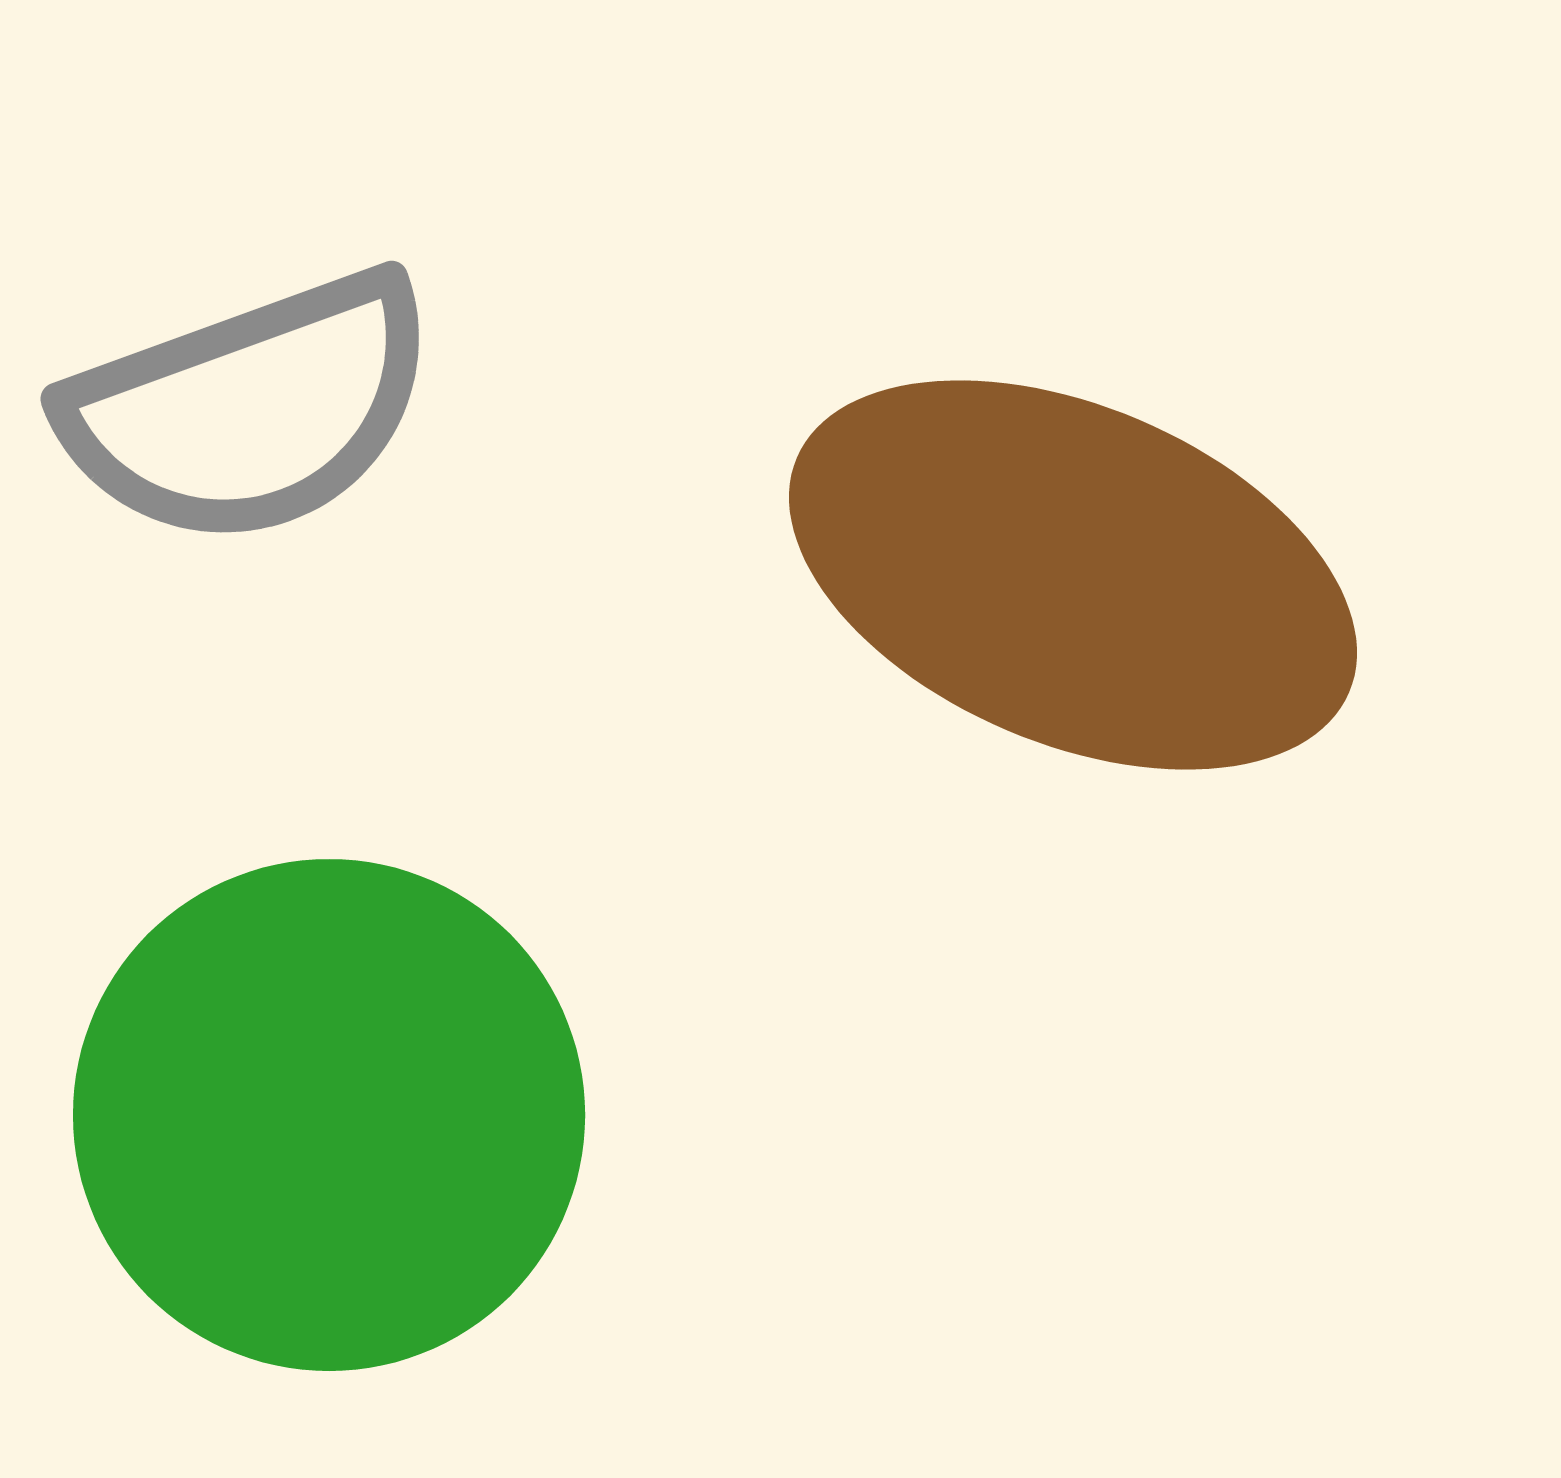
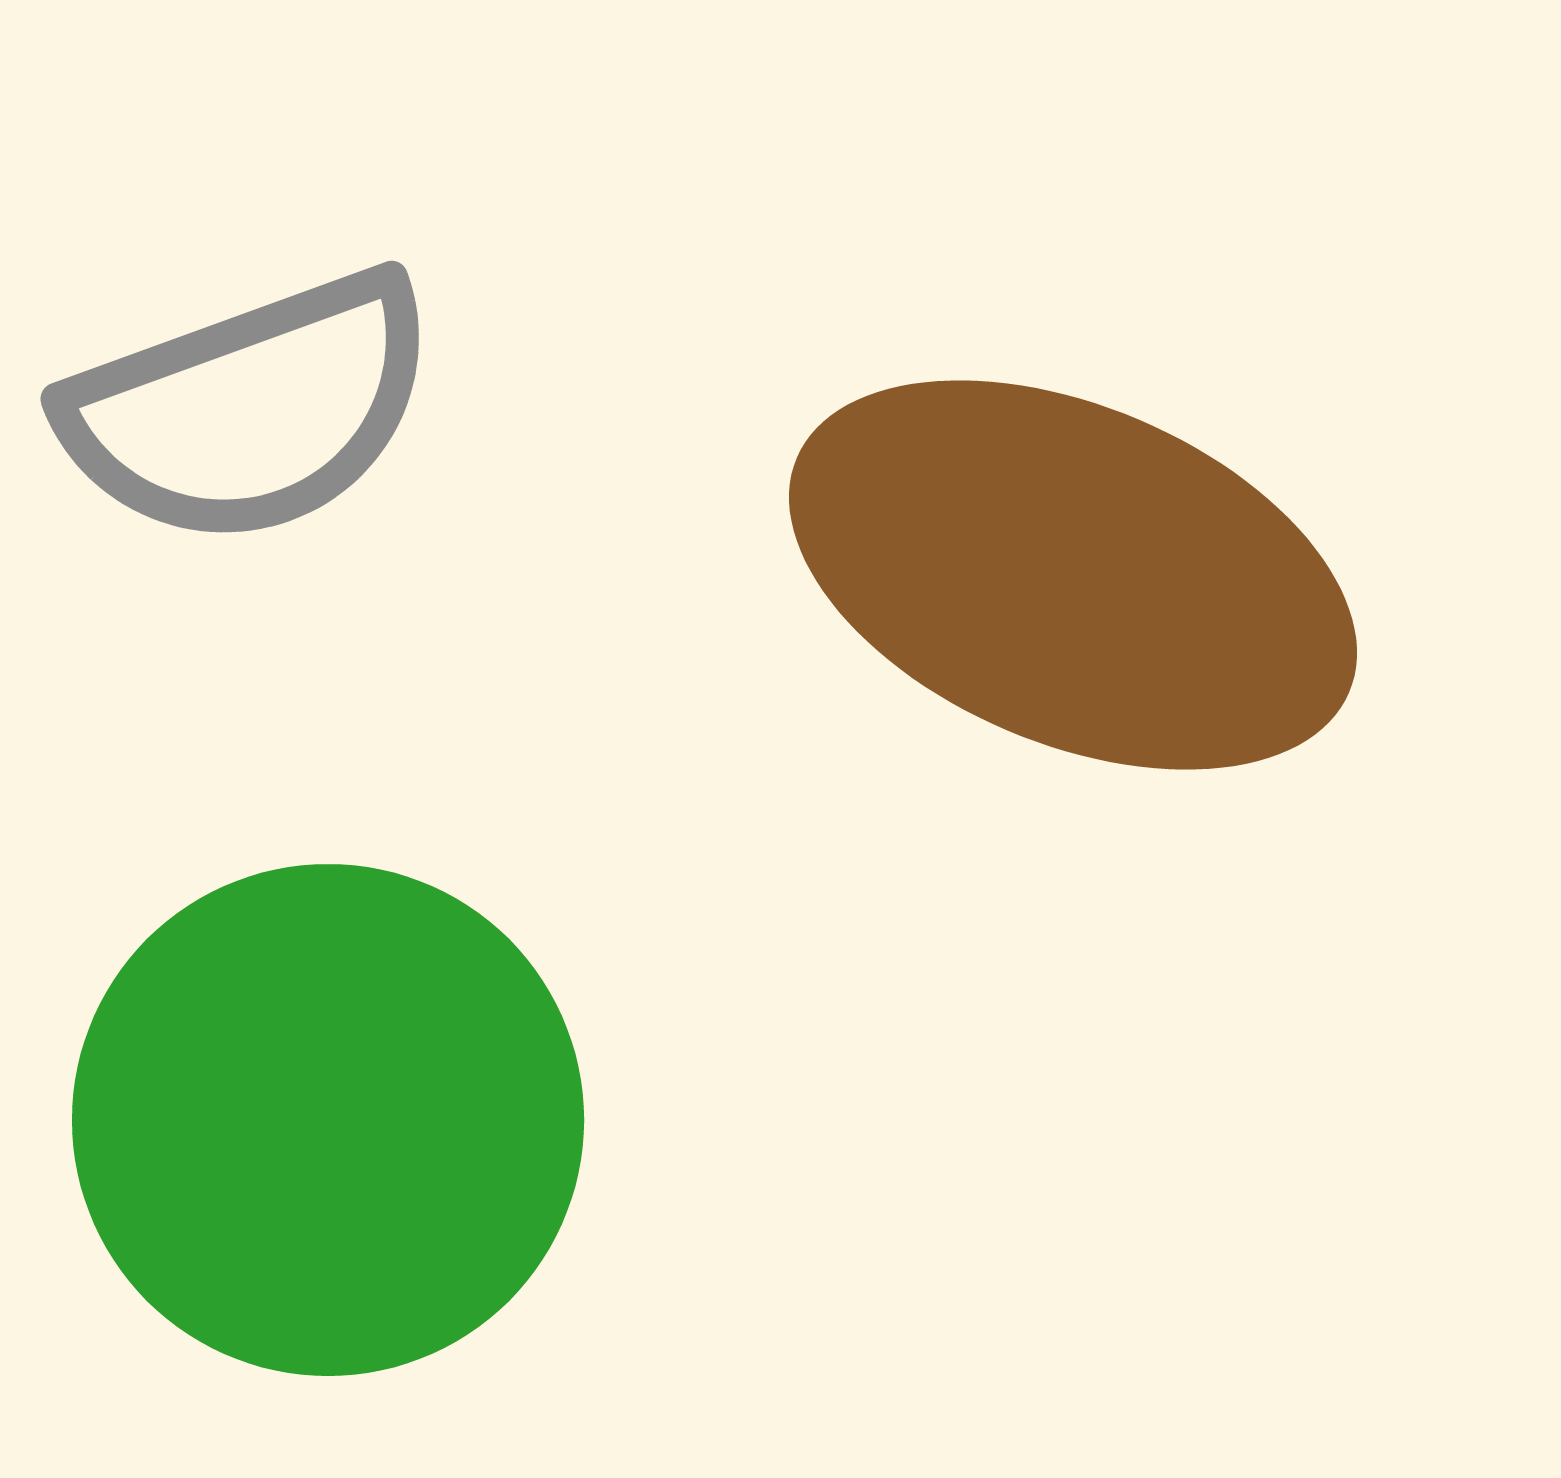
green circle: moved 1 px left, 5 px down
